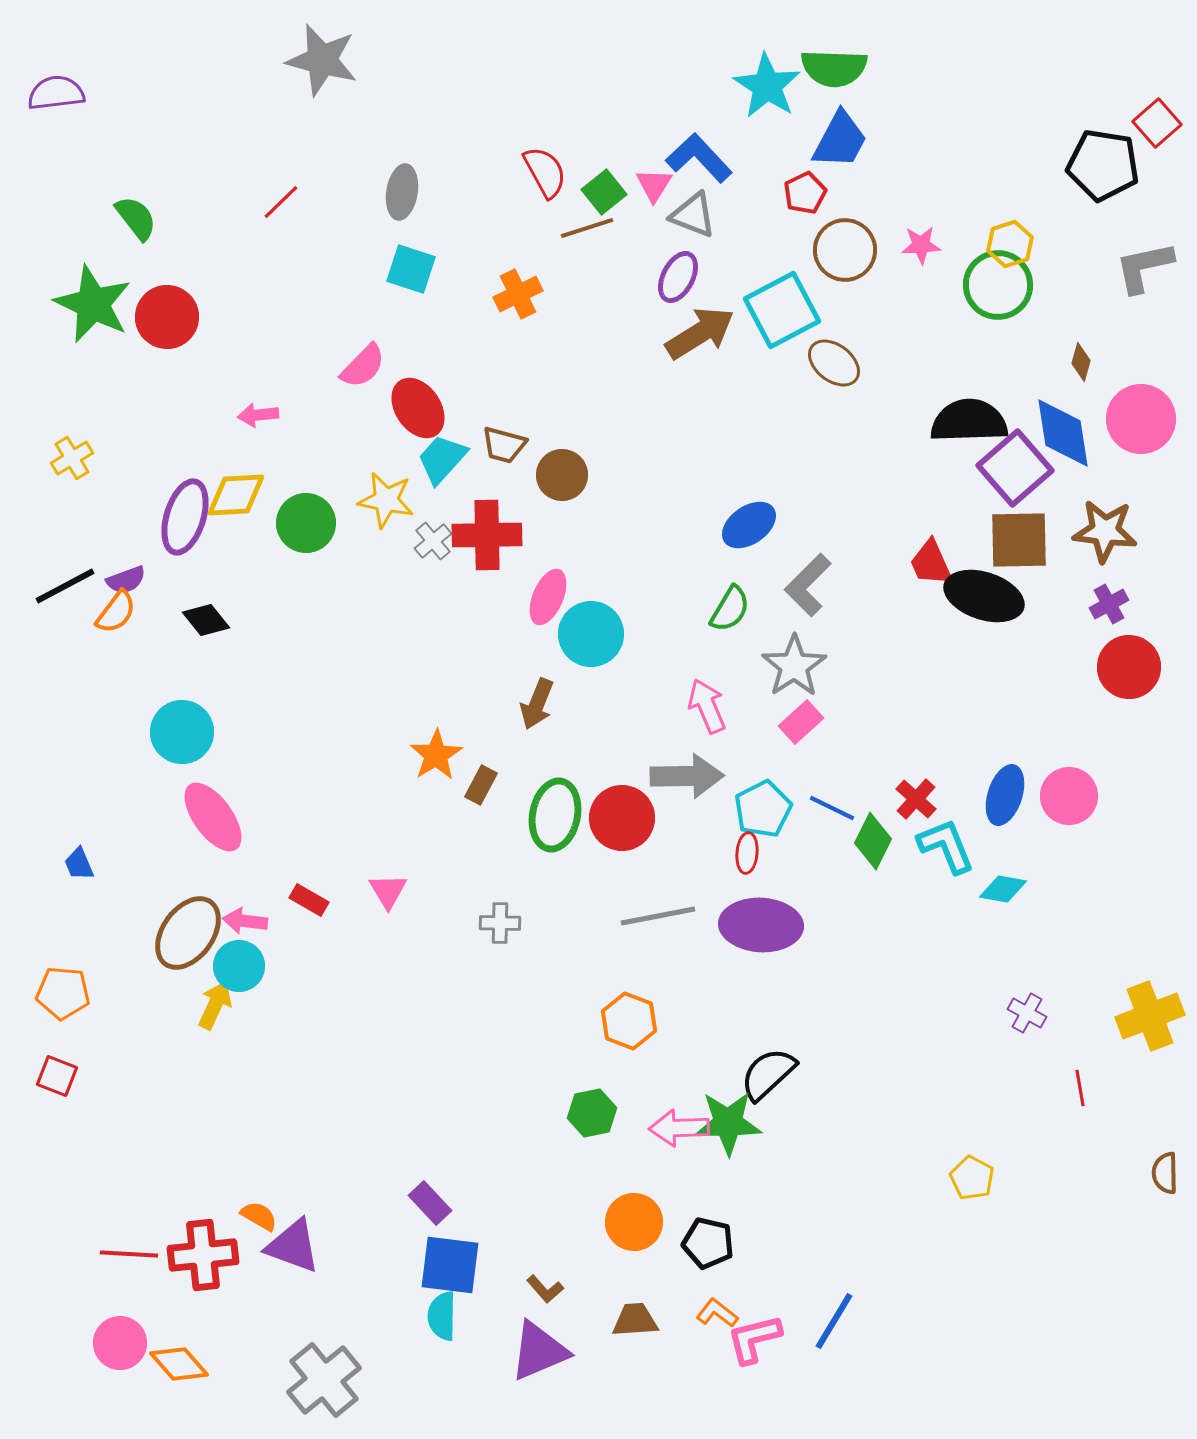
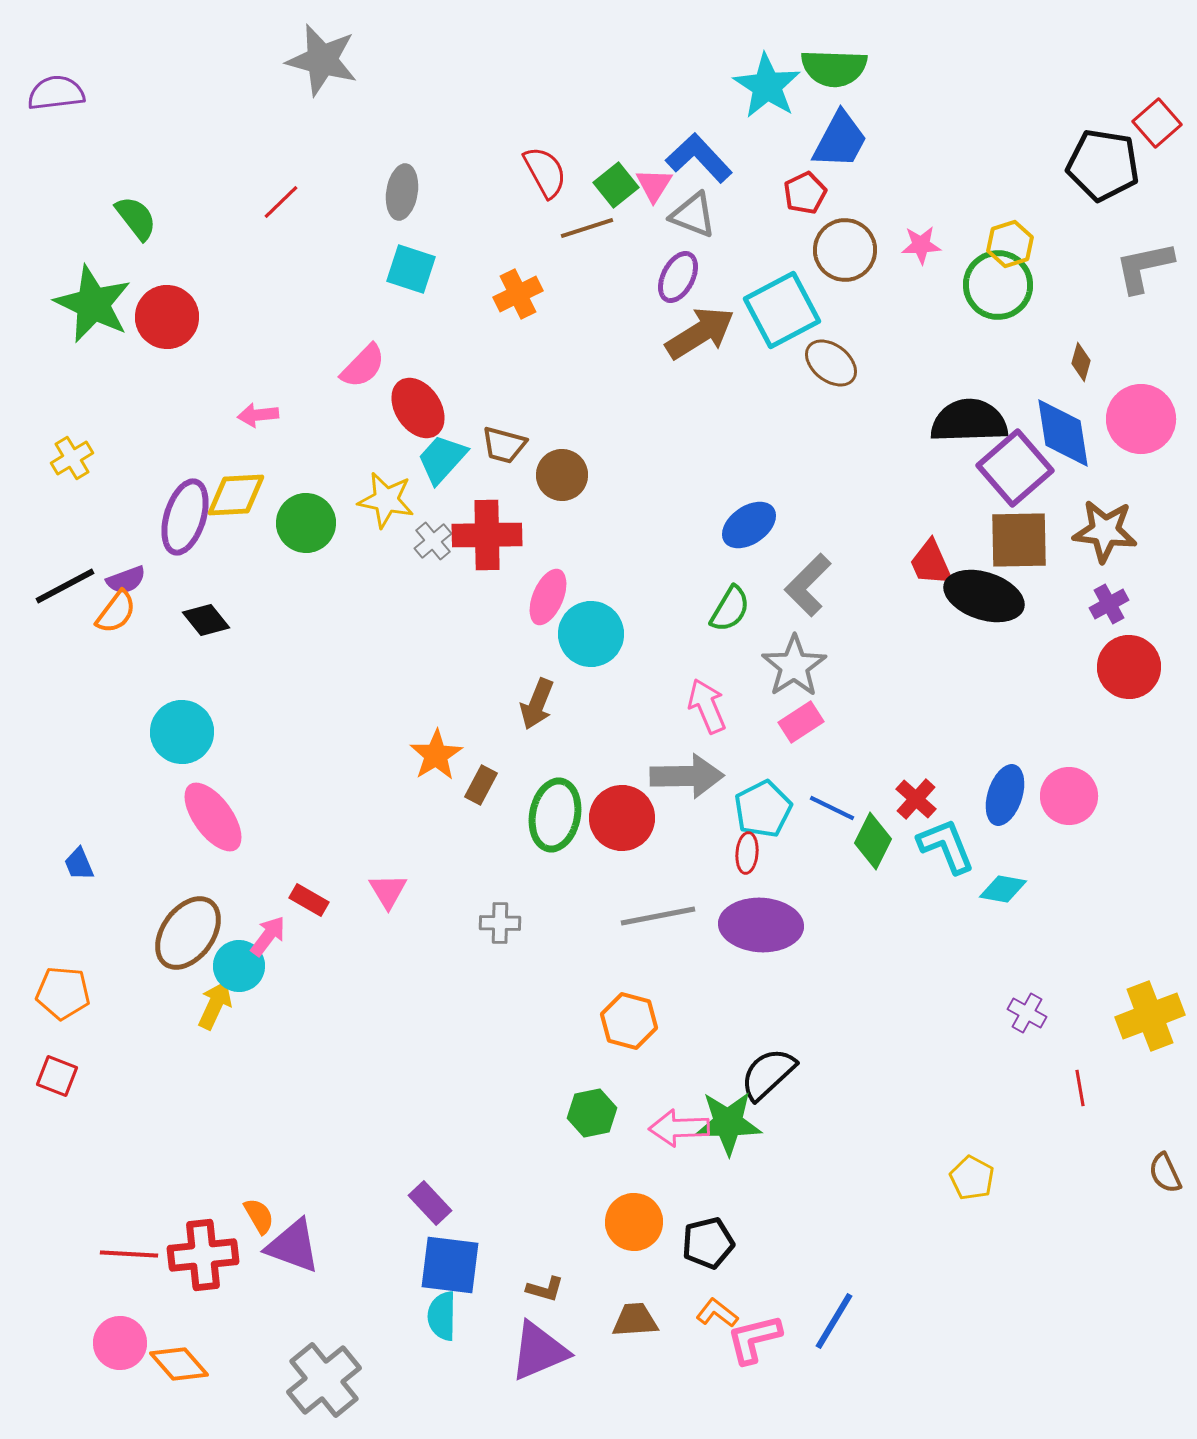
green square at (604, 192): moved 12 px right, 7 px up
brown ellipse at (834, 363): moved 3 px left
pink rectangle at (801, 722): rotated 9 degrees clockwise
pink arrow at (245, 921): moved 23 px right, 15 px down; rotated 120 degrees clockwise
orange hexagon at (629, 1021): rotated 6 degrees counterclockwise
brown semicircle at (1165, 1173): rotated 24 degrees counterclockwise
orange semicircle at (259, 1216): rotated 30 degrees clockwise
black pentagon at (708, 1243): rotated 27 degrees counterclockwise
brown L-shape at (545, 1289): rotated 33 degrees counterclockwise
